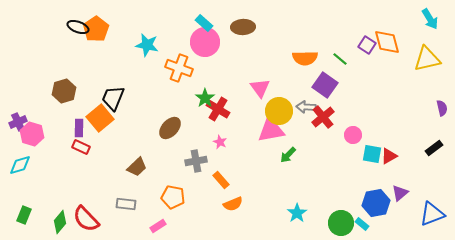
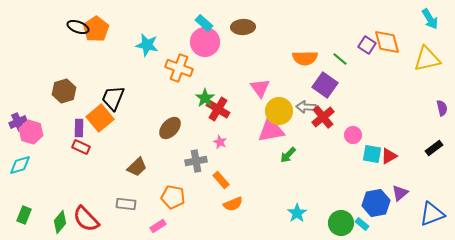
pink hexagon at (32, 134): moved 1 px left, 2 px up
